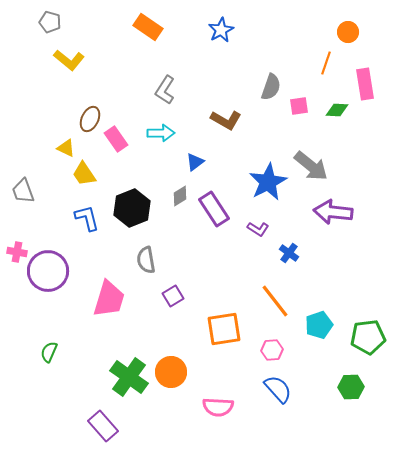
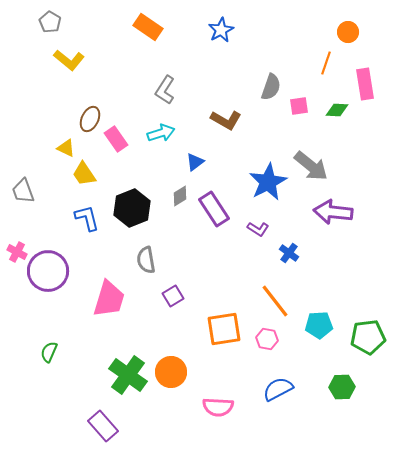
gray pentagon at (50, 22): rotated 15 degrees clockwise
cyan arrow at (161, 133): rotated 16 degrees counterclockwise
pink cross at (17, 252): rotated 18 degrees clockwise
cyan pentagon at (319, 325): rotated 16 degrees clockwise
pink hexagon at (272, 350): moved 5 px left, 11 px up; rotated 15 degrees clockwise
green cross at (129, 377): moved 1 px left, 2 px up
green hexagon at (351, 387): moved 9 px left
blue semicircle at (278, 389): rotated 76 degrees counterclockwise
